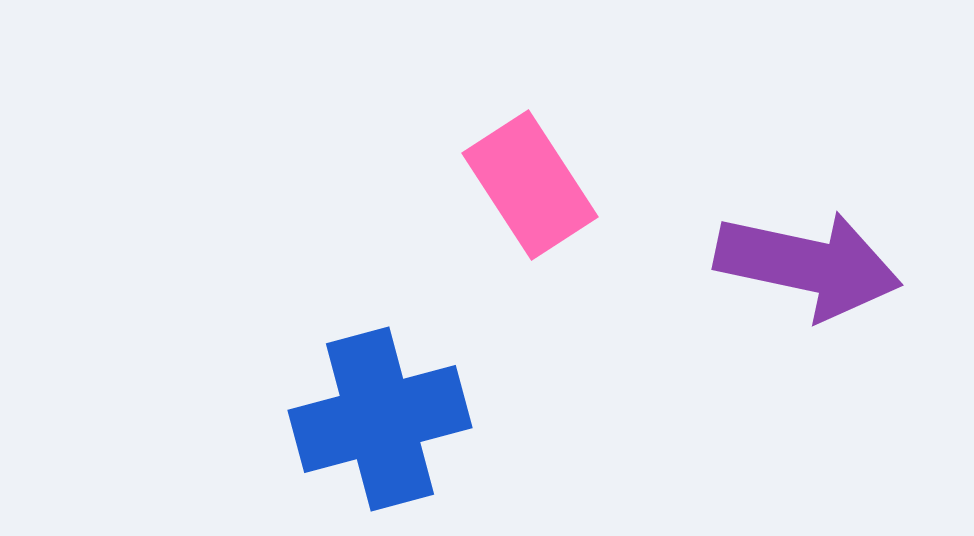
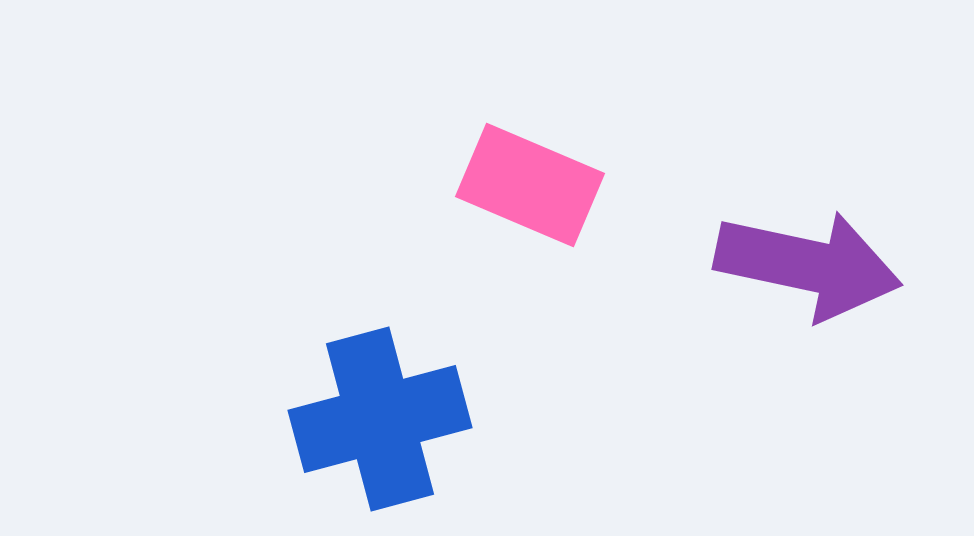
pink rectangle: rotated 34 degrees counterclockwise
